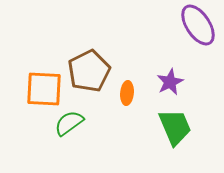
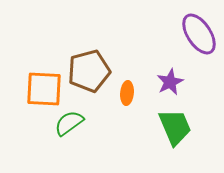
purple ellipse: moved 1 px right, 9 px down
brown pentagon: rotated 12 degrees clockwise
